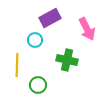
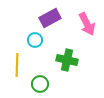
pink arrow: moved 5 px up
green circle: moved 2 px right, 1 px up
